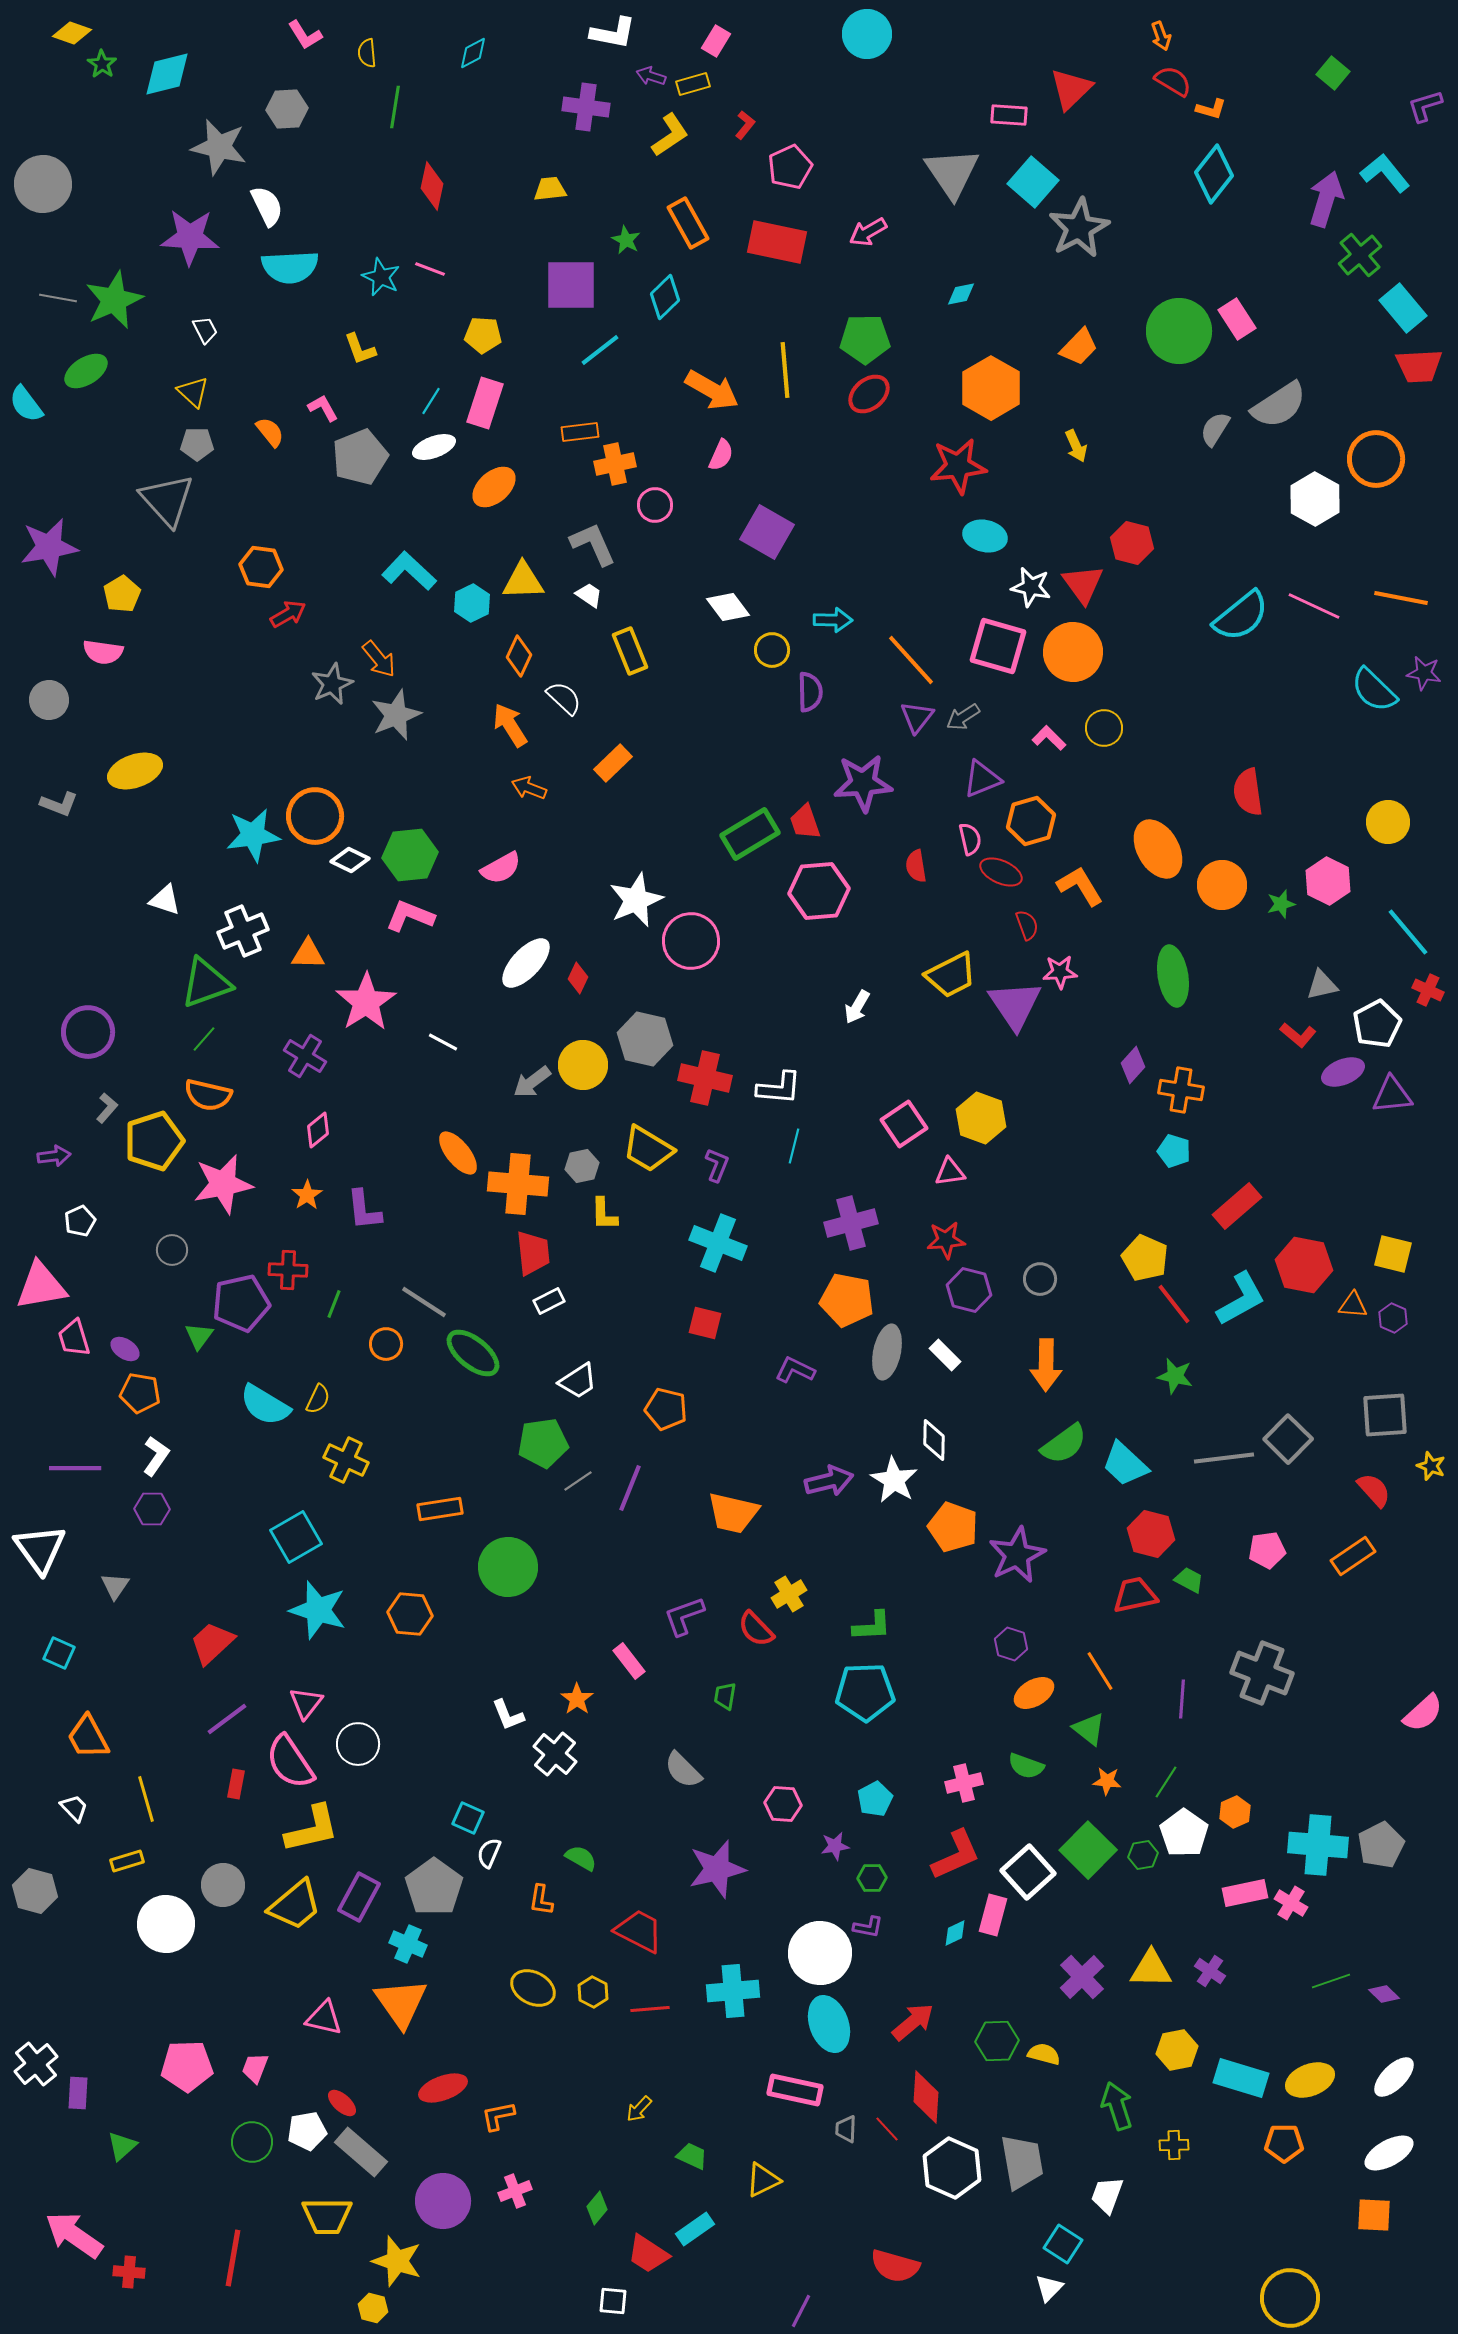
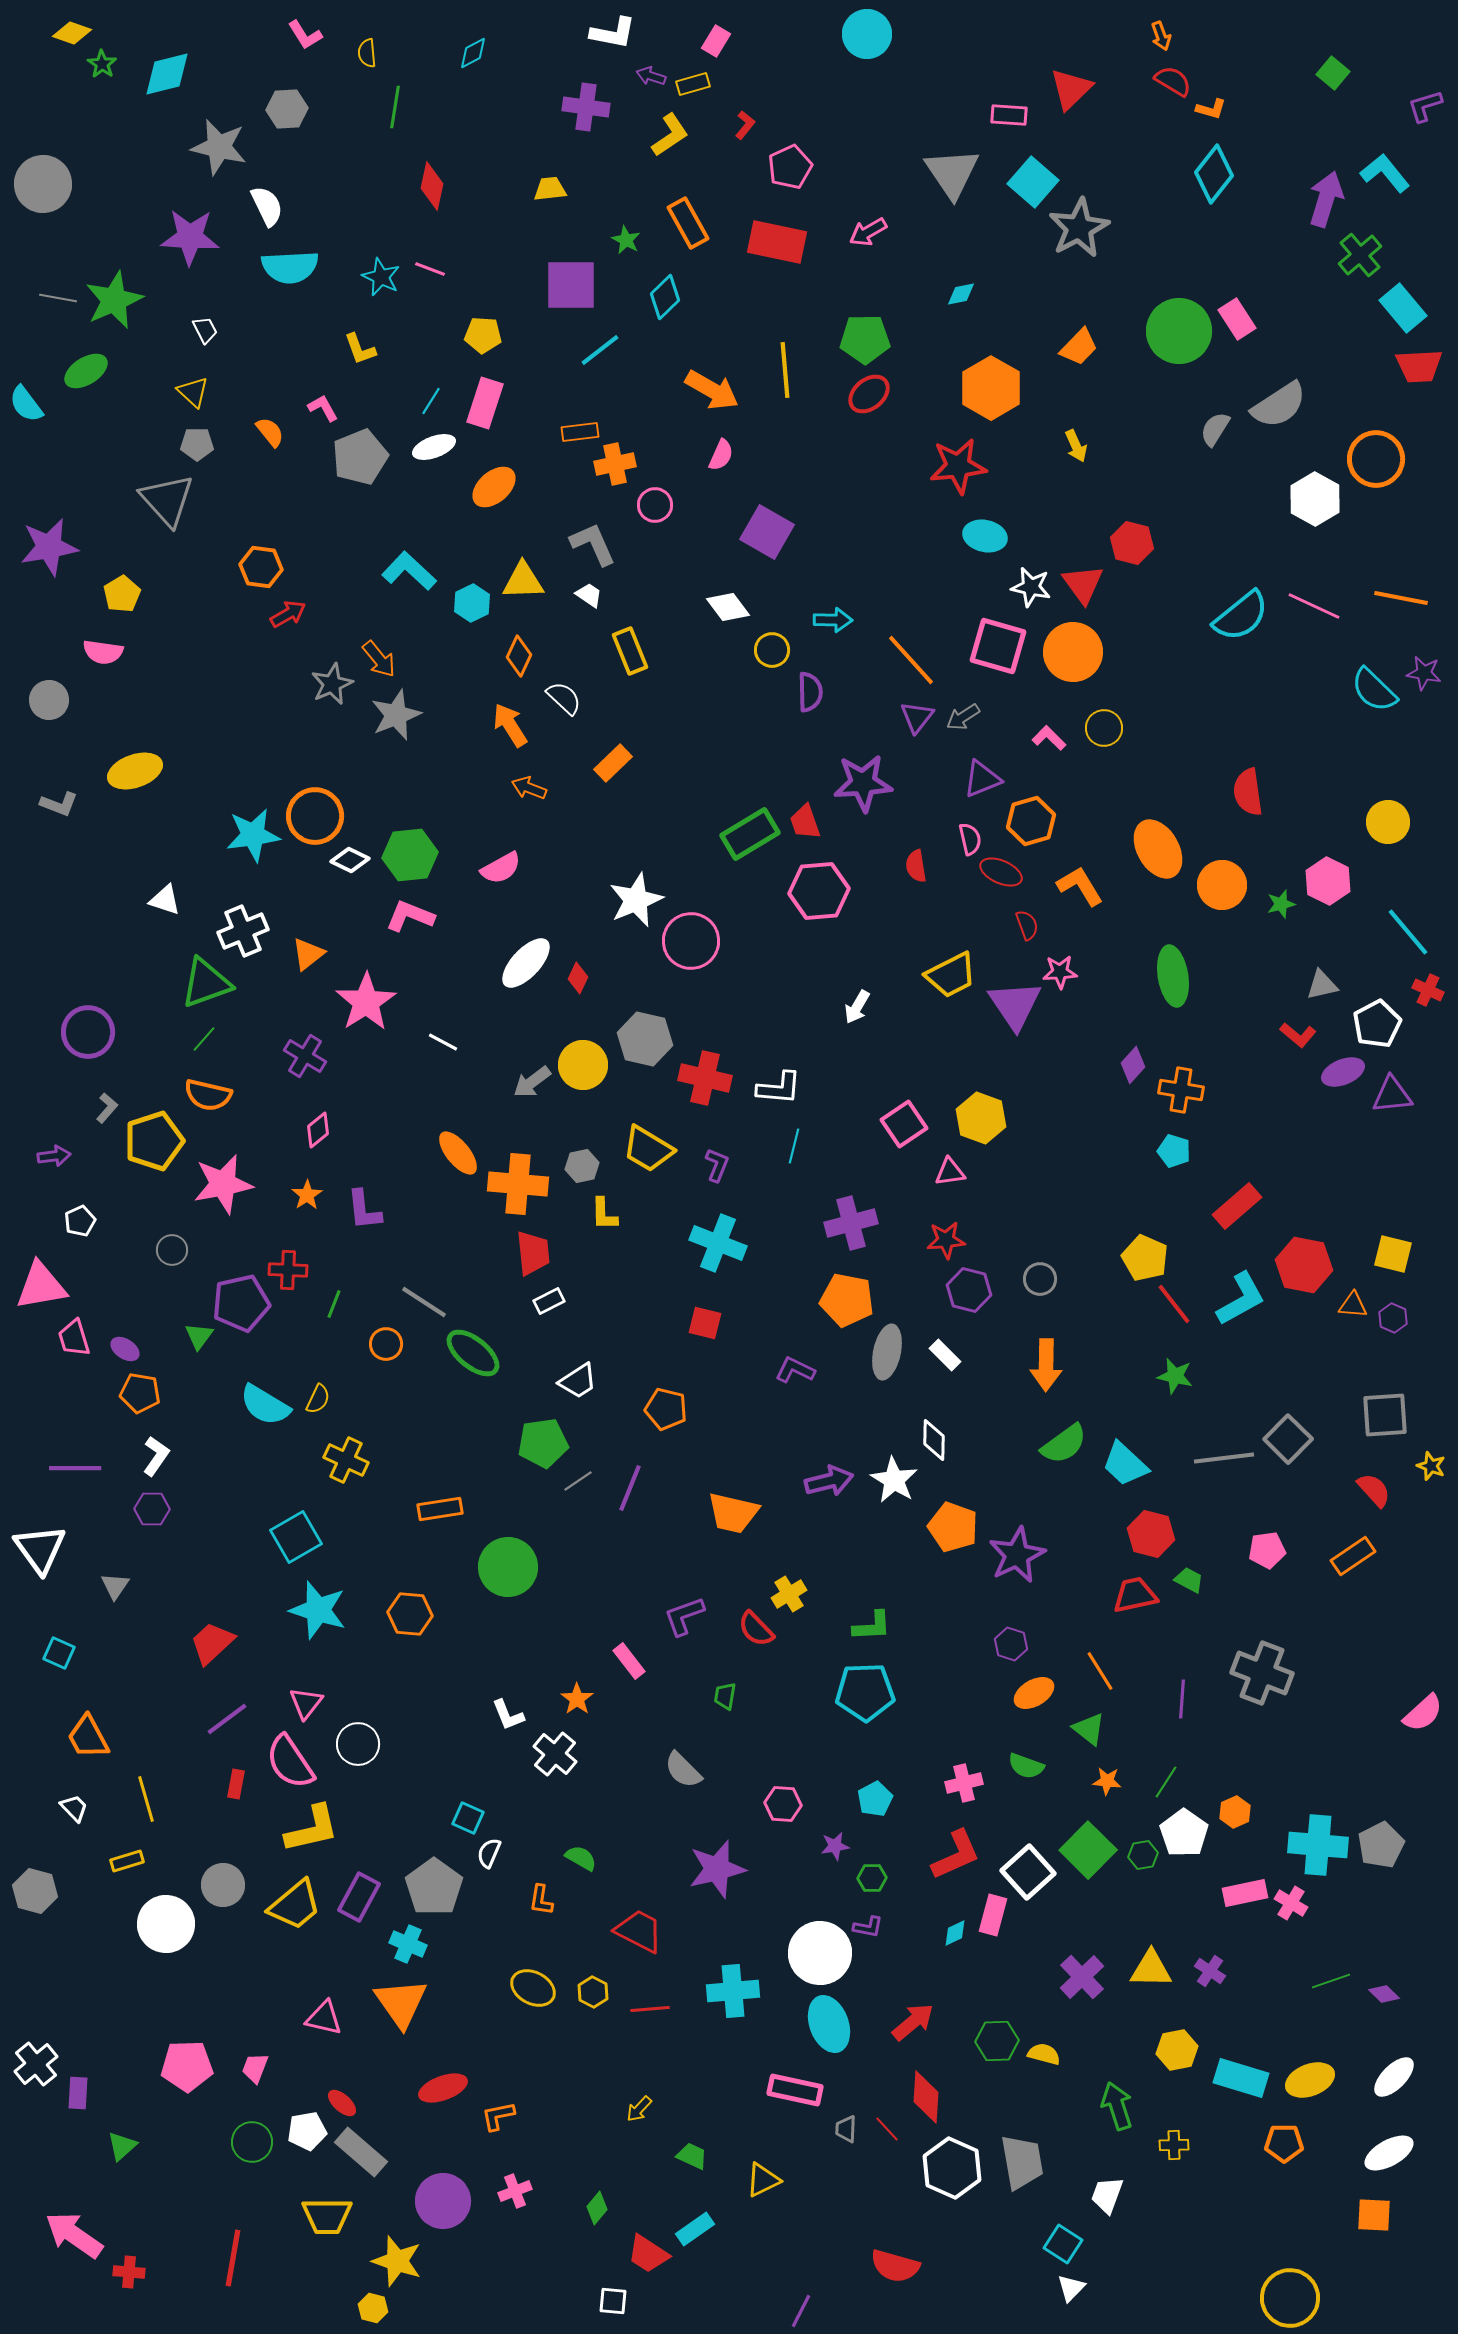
orange triangle at (308, 954): rotated 39 degrees counterclockwise
white triangle at (1049, 2288): moved 22 px right
